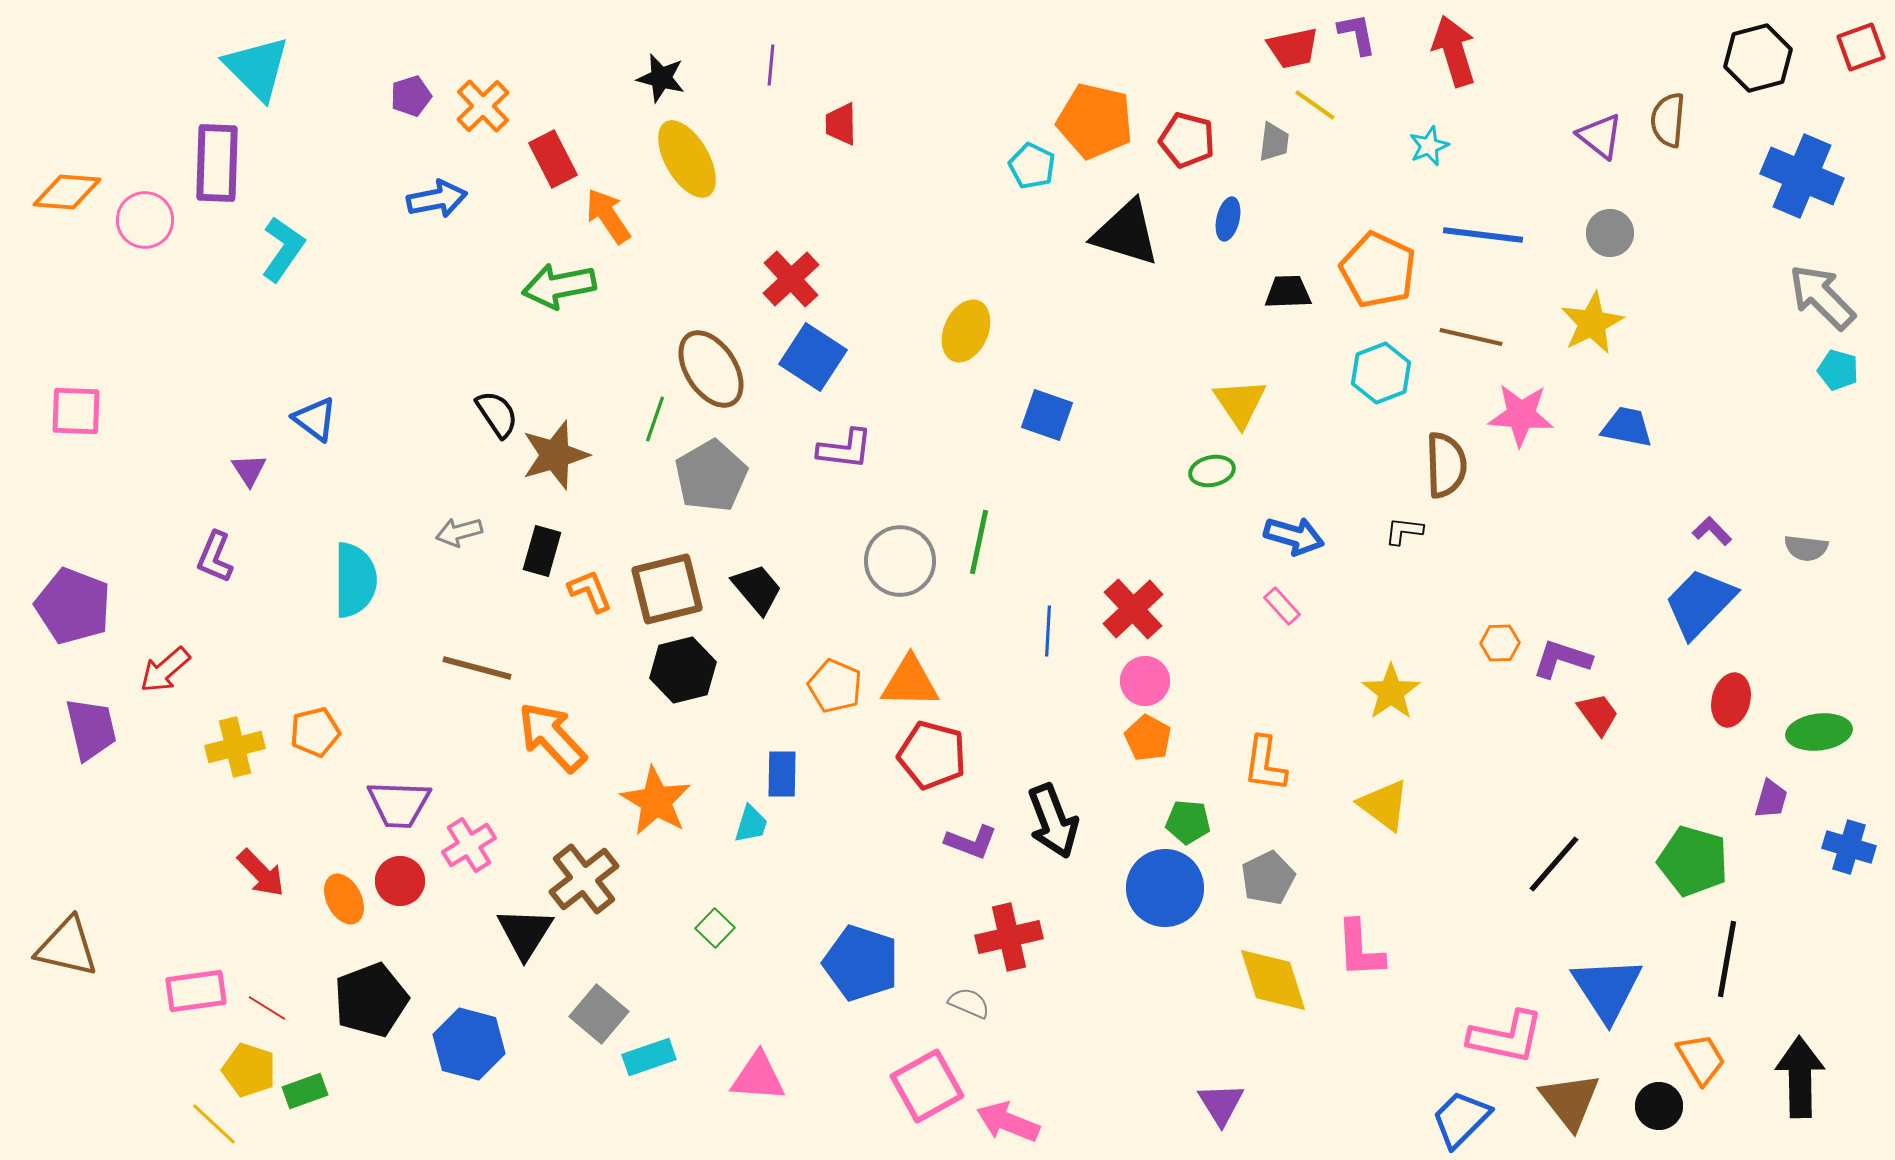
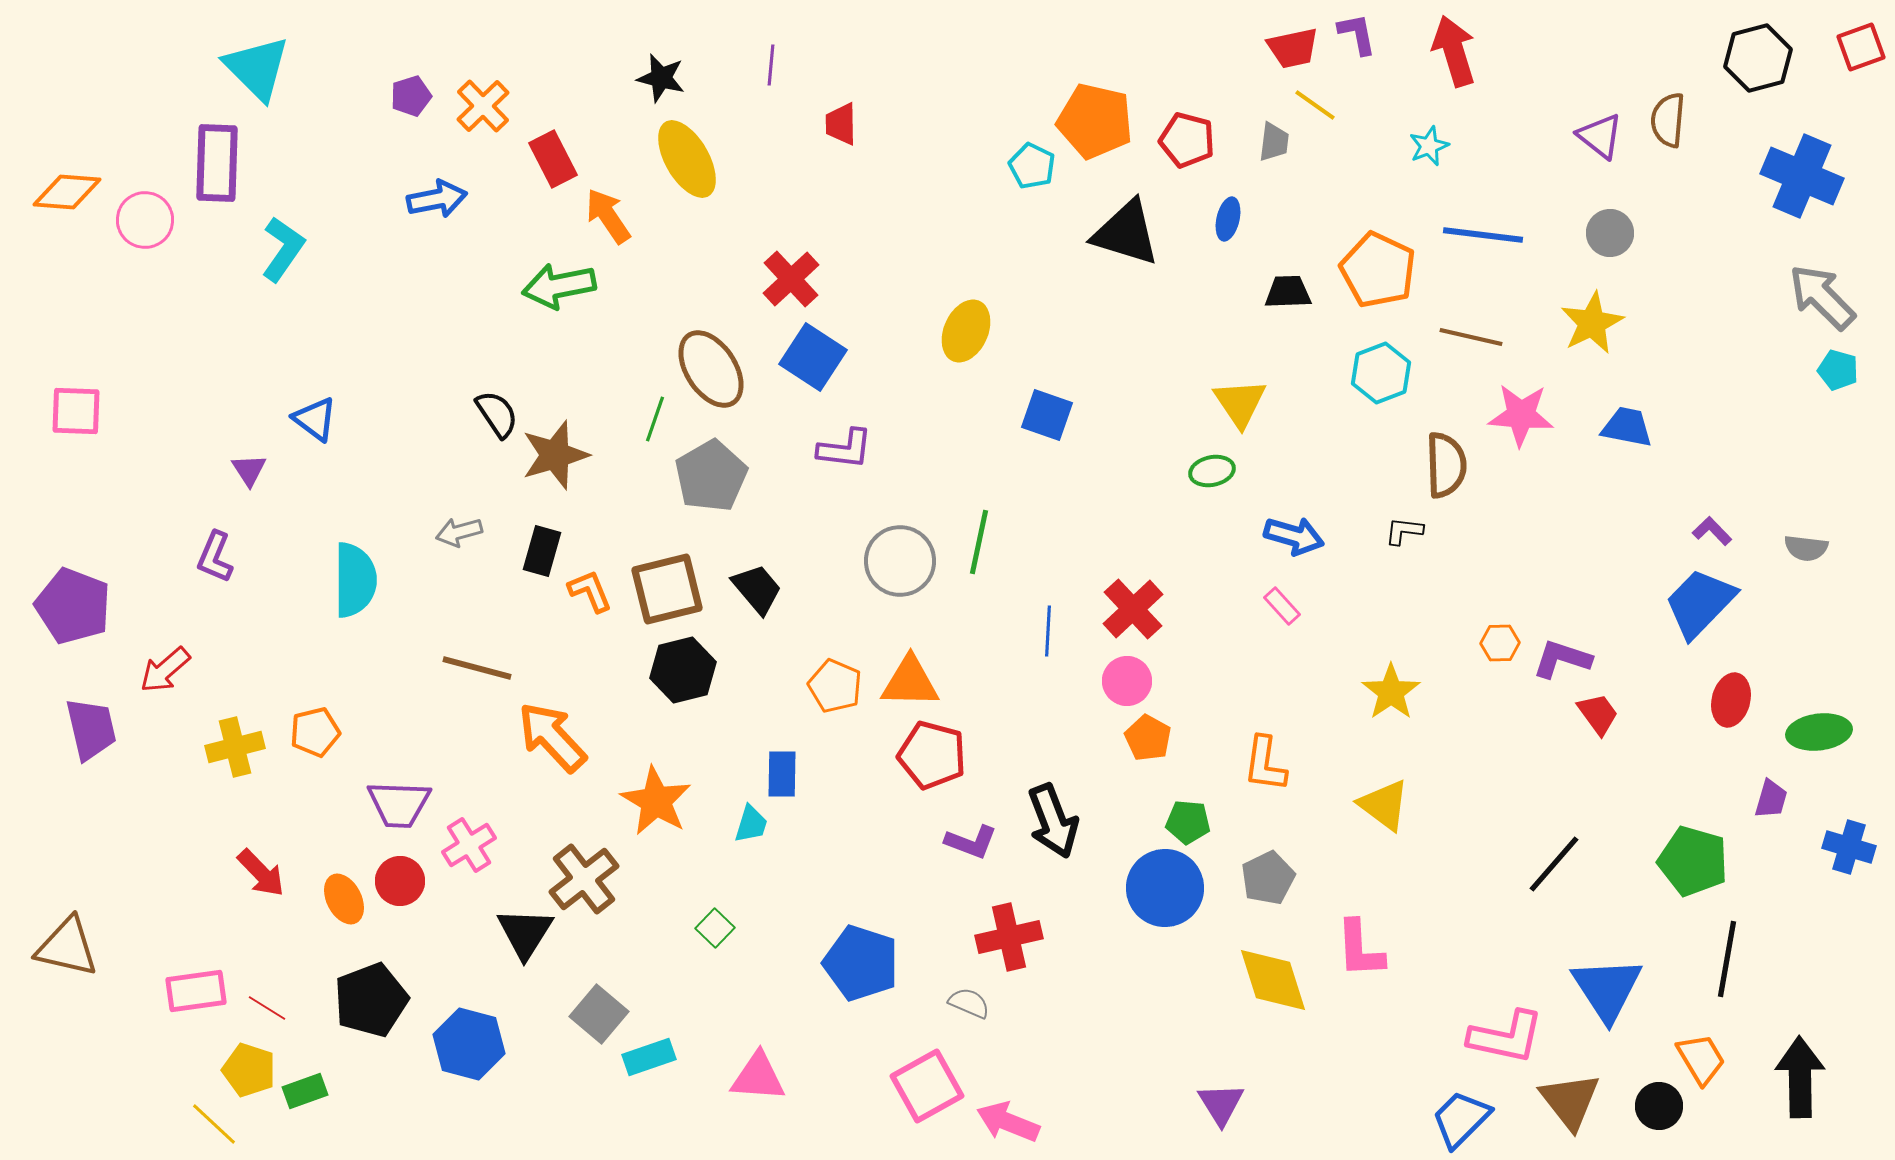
pink circle at (1145, 681): moved 18 px left
